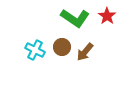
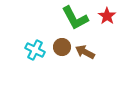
green L-shape: rotated 28 degrees clockwise
brown arrow: rotated 78 degrees clockwise
